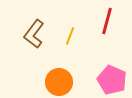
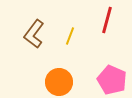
red line: moved 1 px up
